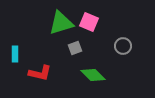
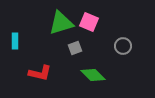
cyan rectangle: moved 13 px up
